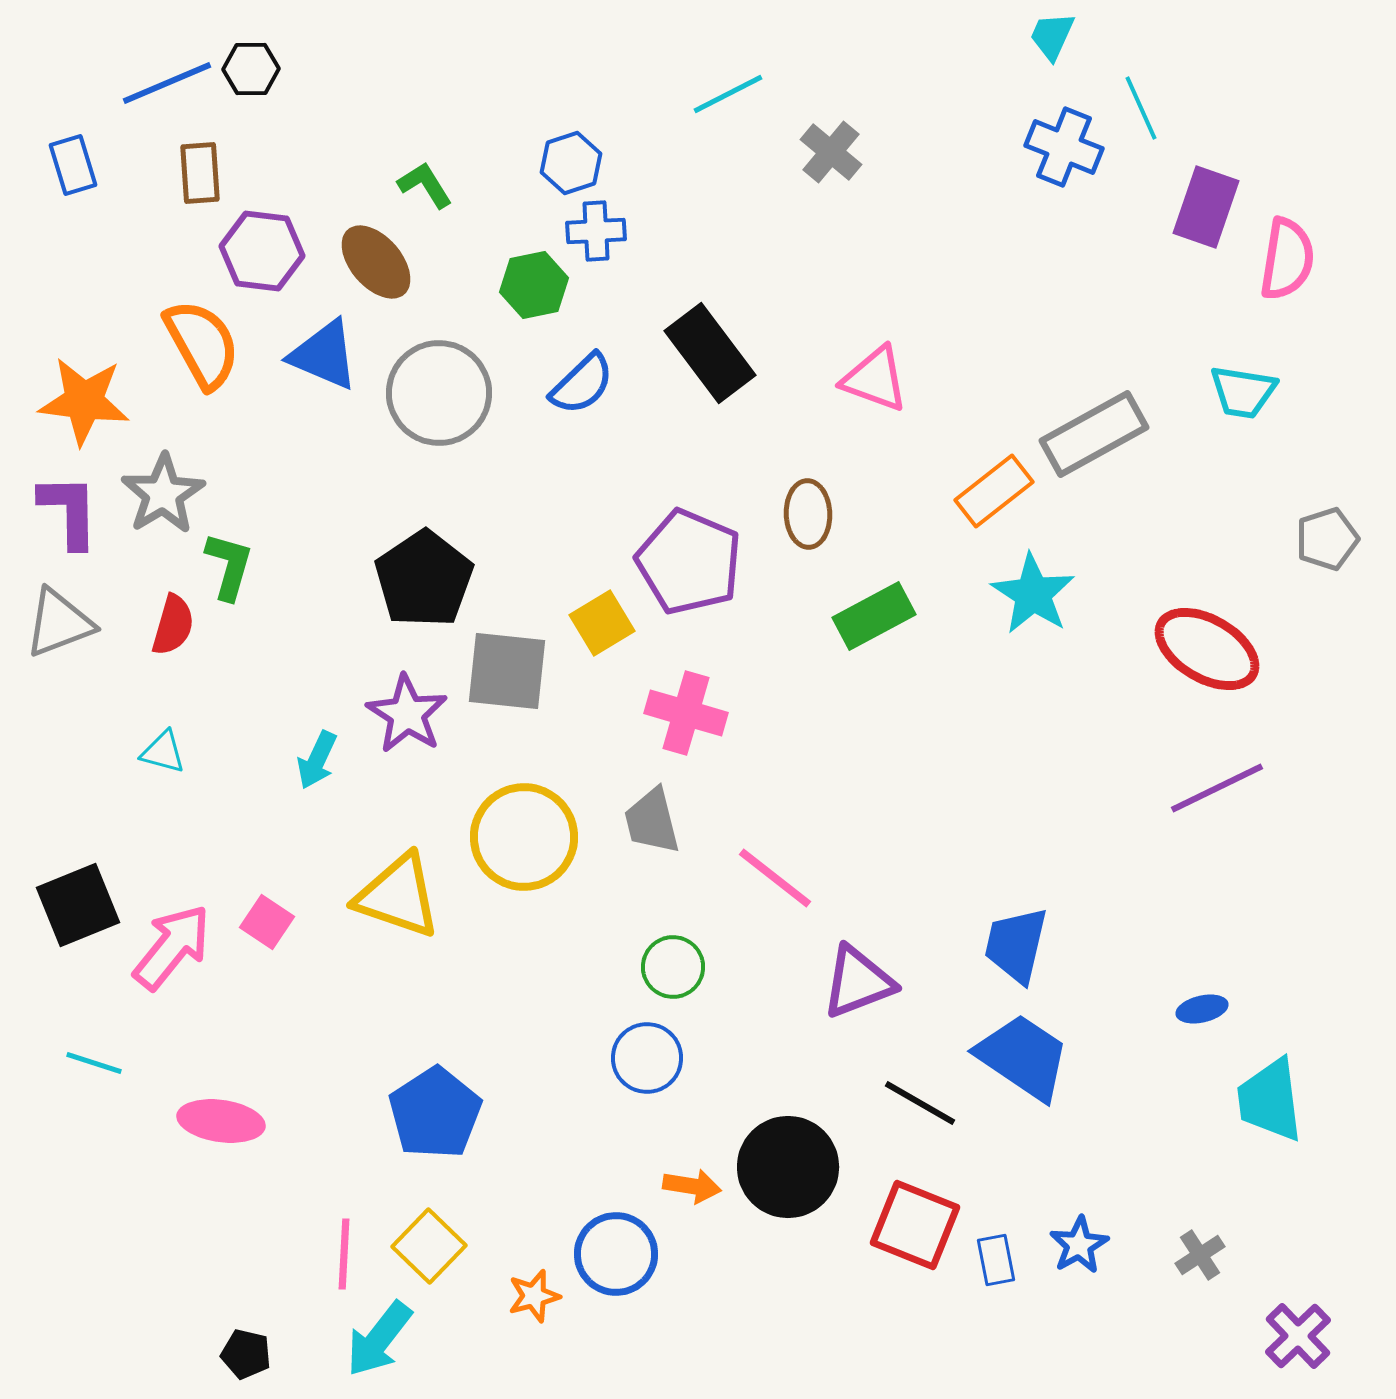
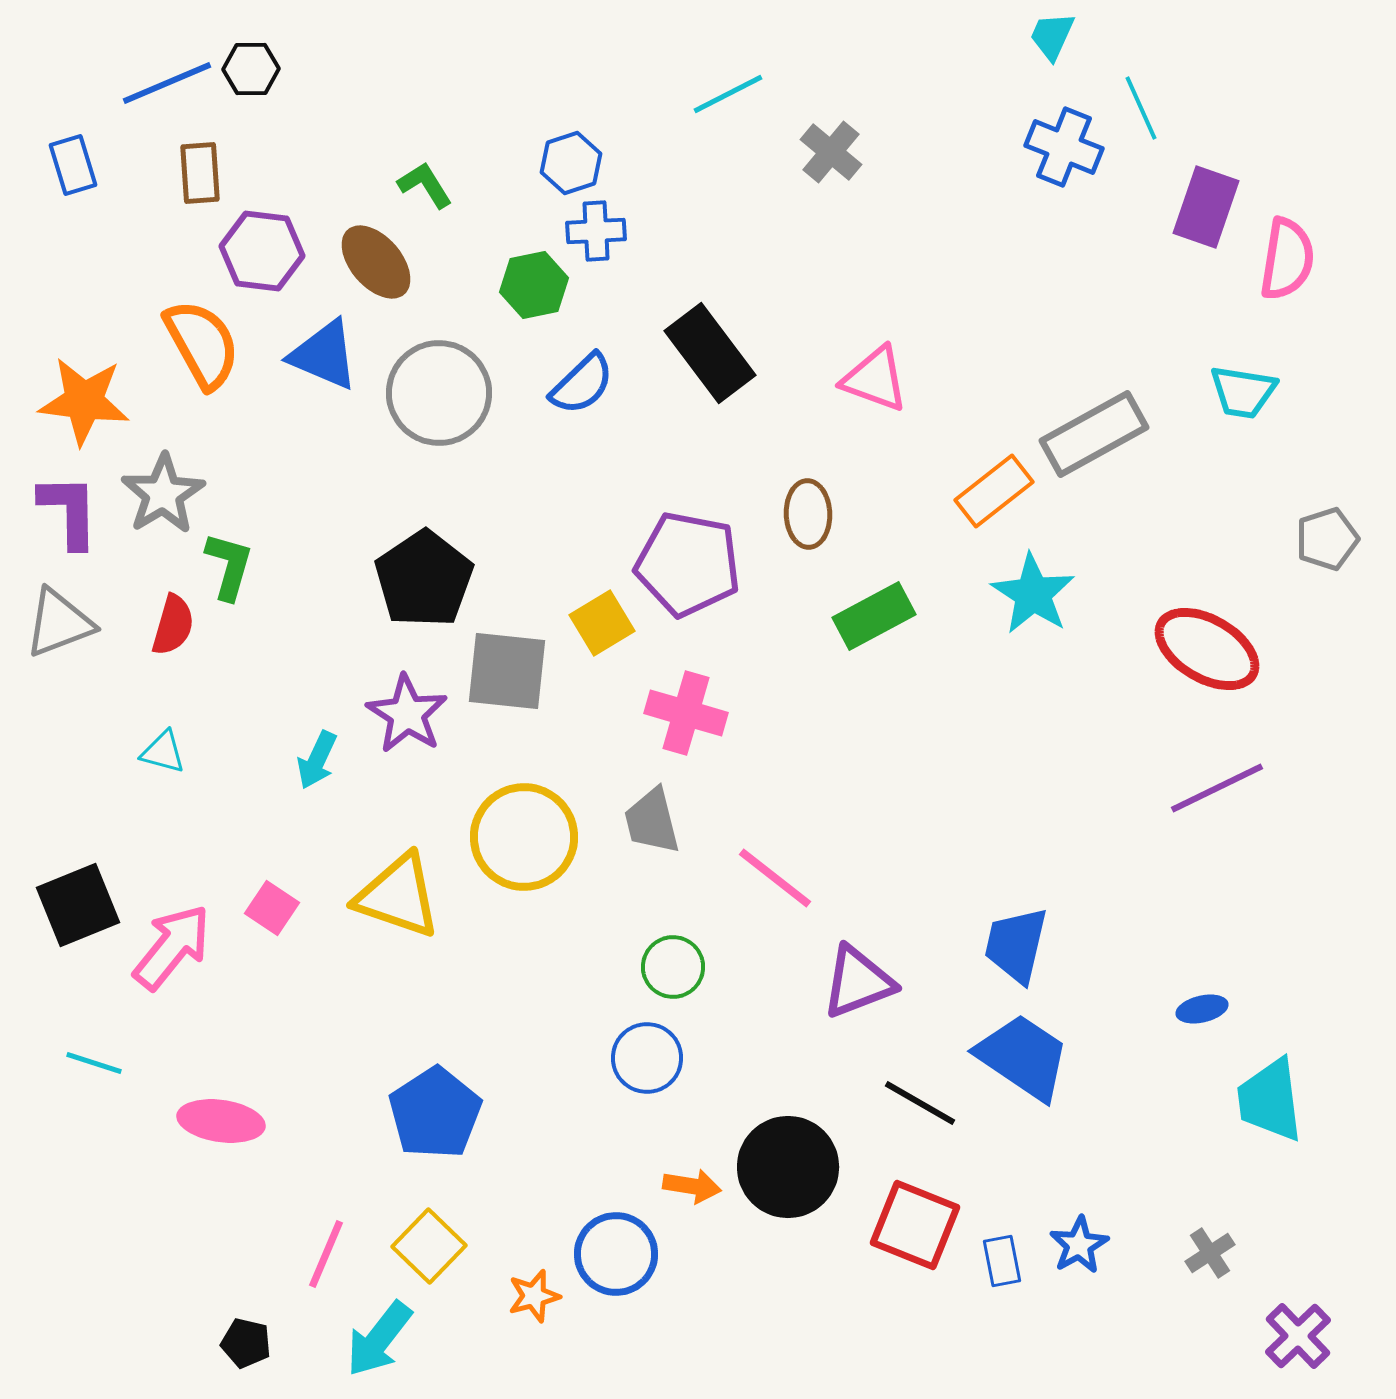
purple pentagon at (689, 562): moved 1 px left, 2 px down; rotated 12 degrees counterclockwise
pink square at (267, 922): moved 5 px right, 14 px up
pink line at (344, 1254): moved 18 px left; rotated 20 degrees clockwise
gray cross at (1200, 1255): moved 10 px right, 2 px up
blue rectangle at (996, 1260): moved 6 px right, 1 px down
black pentagon at (246, 1354): moved 11 px up
